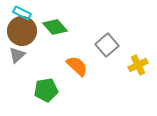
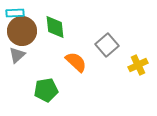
cyan rectangle: moved 7 px left; rotated 30 degrees counterclockwise
green diamond: rotated 35 degrees clockwise
orange semicircle: moved 1 px left, 4 px up
